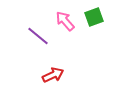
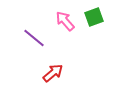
purple line: moved 4 px left, 2 px down
red arrow: moved 2 px up; rotated 15 degrees counterclockwise
